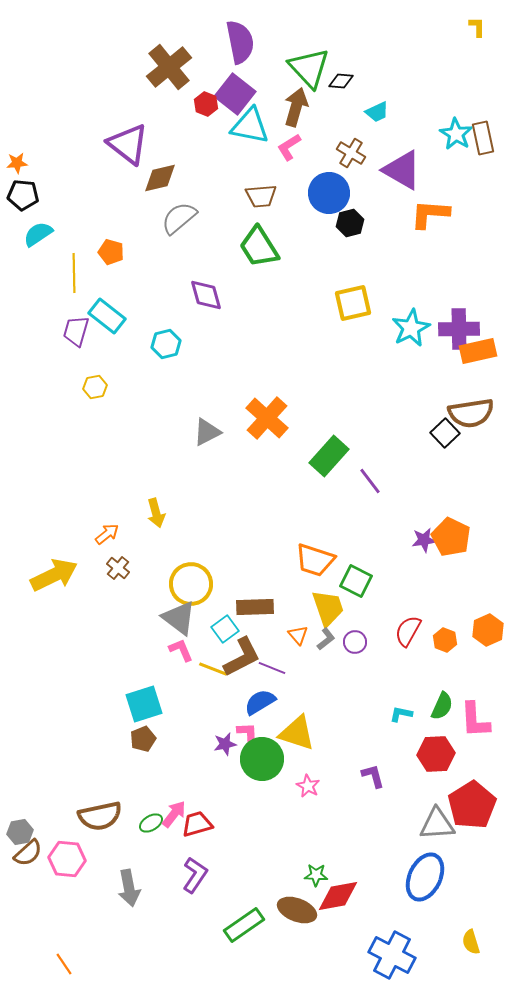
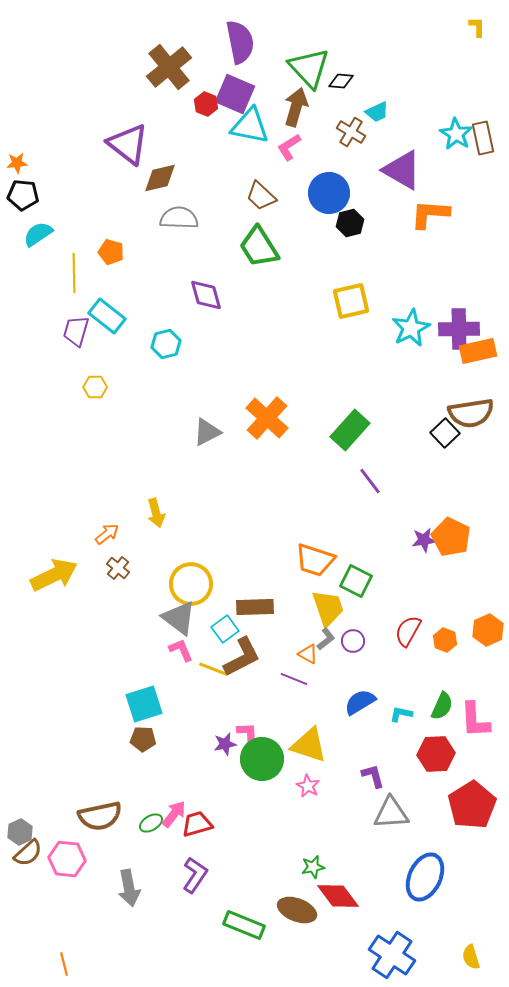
purple square at (235, 94): rotated 15 degrees counterclockwise
brown cross at (351, 153): moved 21 px up
brown trapezoid at (261, 196): rotated 48 degrees clockwise
gray semicircle at (179, 218): rotated 42 degrees clockwise
yellow square at (353, 303): moved 2 px left, 2 px up
yellow hexagon at (95, 387): rotated 10 degrees clockwise
green rectangle at (329, 456): moved 21 px right, 26 px up
orange triangle at (298, 635): moved 10 px right, 19 px down; rotated 20 degrees counterclockwise
purple circle at (355, 642): moved 2 px left, 1 px up
purple line at (272, 668): moved 22 px right, 11 px down
blue semicircle at (260, 702): moved 100 px right
yellow triangle at (297, 733): moved 12 px right, 12 px down
brown pentagon at (143, 739): rotated 25 degrees clockwise
gray triangle at (437, 824): moved 46 px left, 11 px up
gray hexagon at (20, 832): rotated 15 degrees counterclockwise
green star at (316, 875): moved 3 px left, 8 px up; rotated 15 degrees counterclockwise
red diamond at (338, 896): rotated 63 degrees clockwise
green rectangle at (244, 925): rotated 57 degrees clockwise
yellow semicircle at (471, 942): moved 15 px down
blue cross at (392, 955): rotated 6 degrees clockwise
orange line at (64, 964): rotated 20 degrees clockwise
